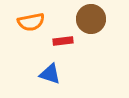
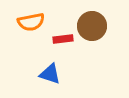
brown circle: moved 1 px right, 7 px down
red rectangle: moved 2 px up
